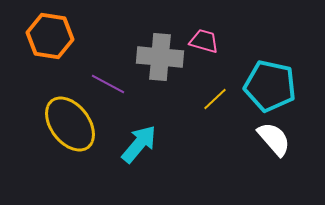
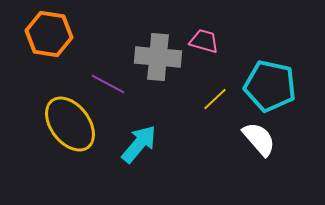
orange hexagon: moved 1 px left, 2 px up
gray cross: moved 2 px left
white semicircle: moved 15 px left
